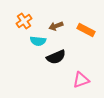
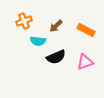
orange cross: rotated 14 degrees clockwise
brown arrow: rotated 24 degrees counterclockwise
pink triangle: moved 4 px right, 18 px up
